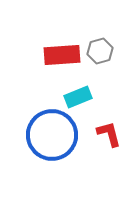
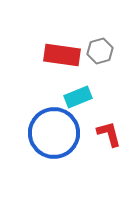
red rectangle: rotated 12 degrees clockwise
blue circle: moved 2 px right, 2 px up
